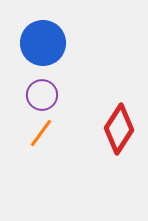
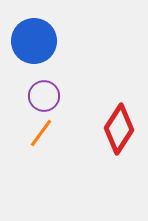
blue circle: moved 9 px left, 2 px up
purple circle: moved 2 px right, 1 px down
